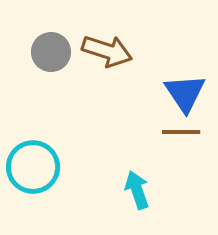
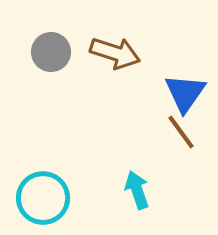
brown arrow: moved 8 px right, 2 px down
blue triangle: rotated 9 degrees clockwise
brown line: rotated 54 degrees clockwise
cyan circle: moved 10 px right, 31 px down
